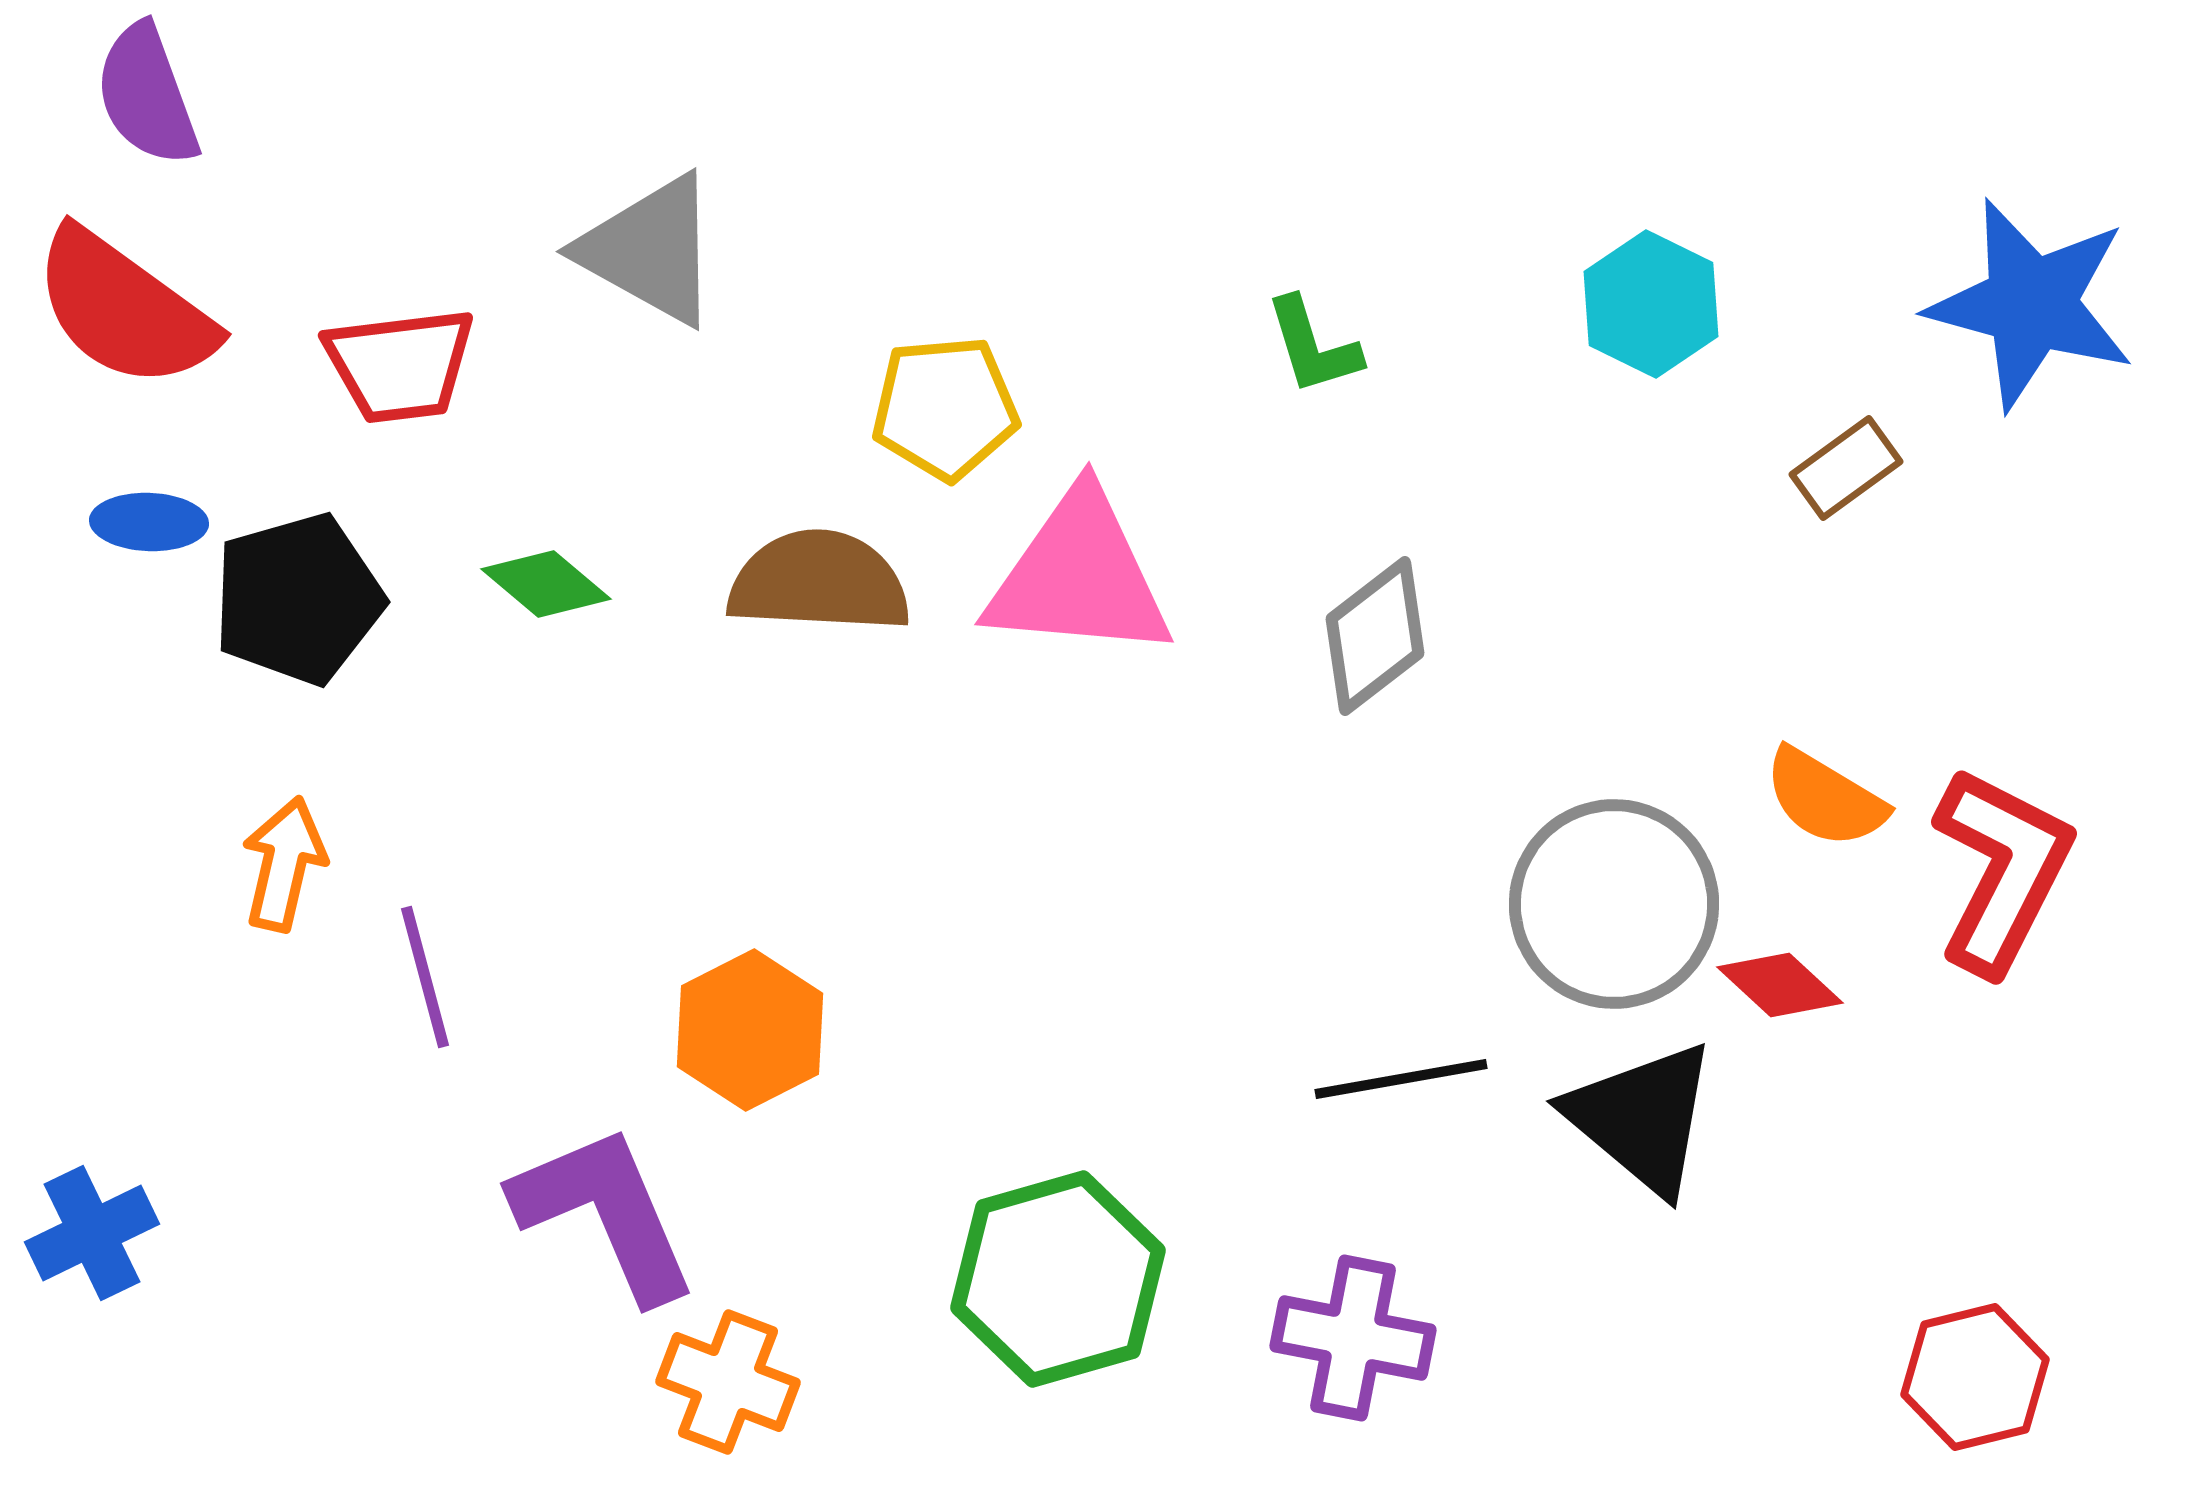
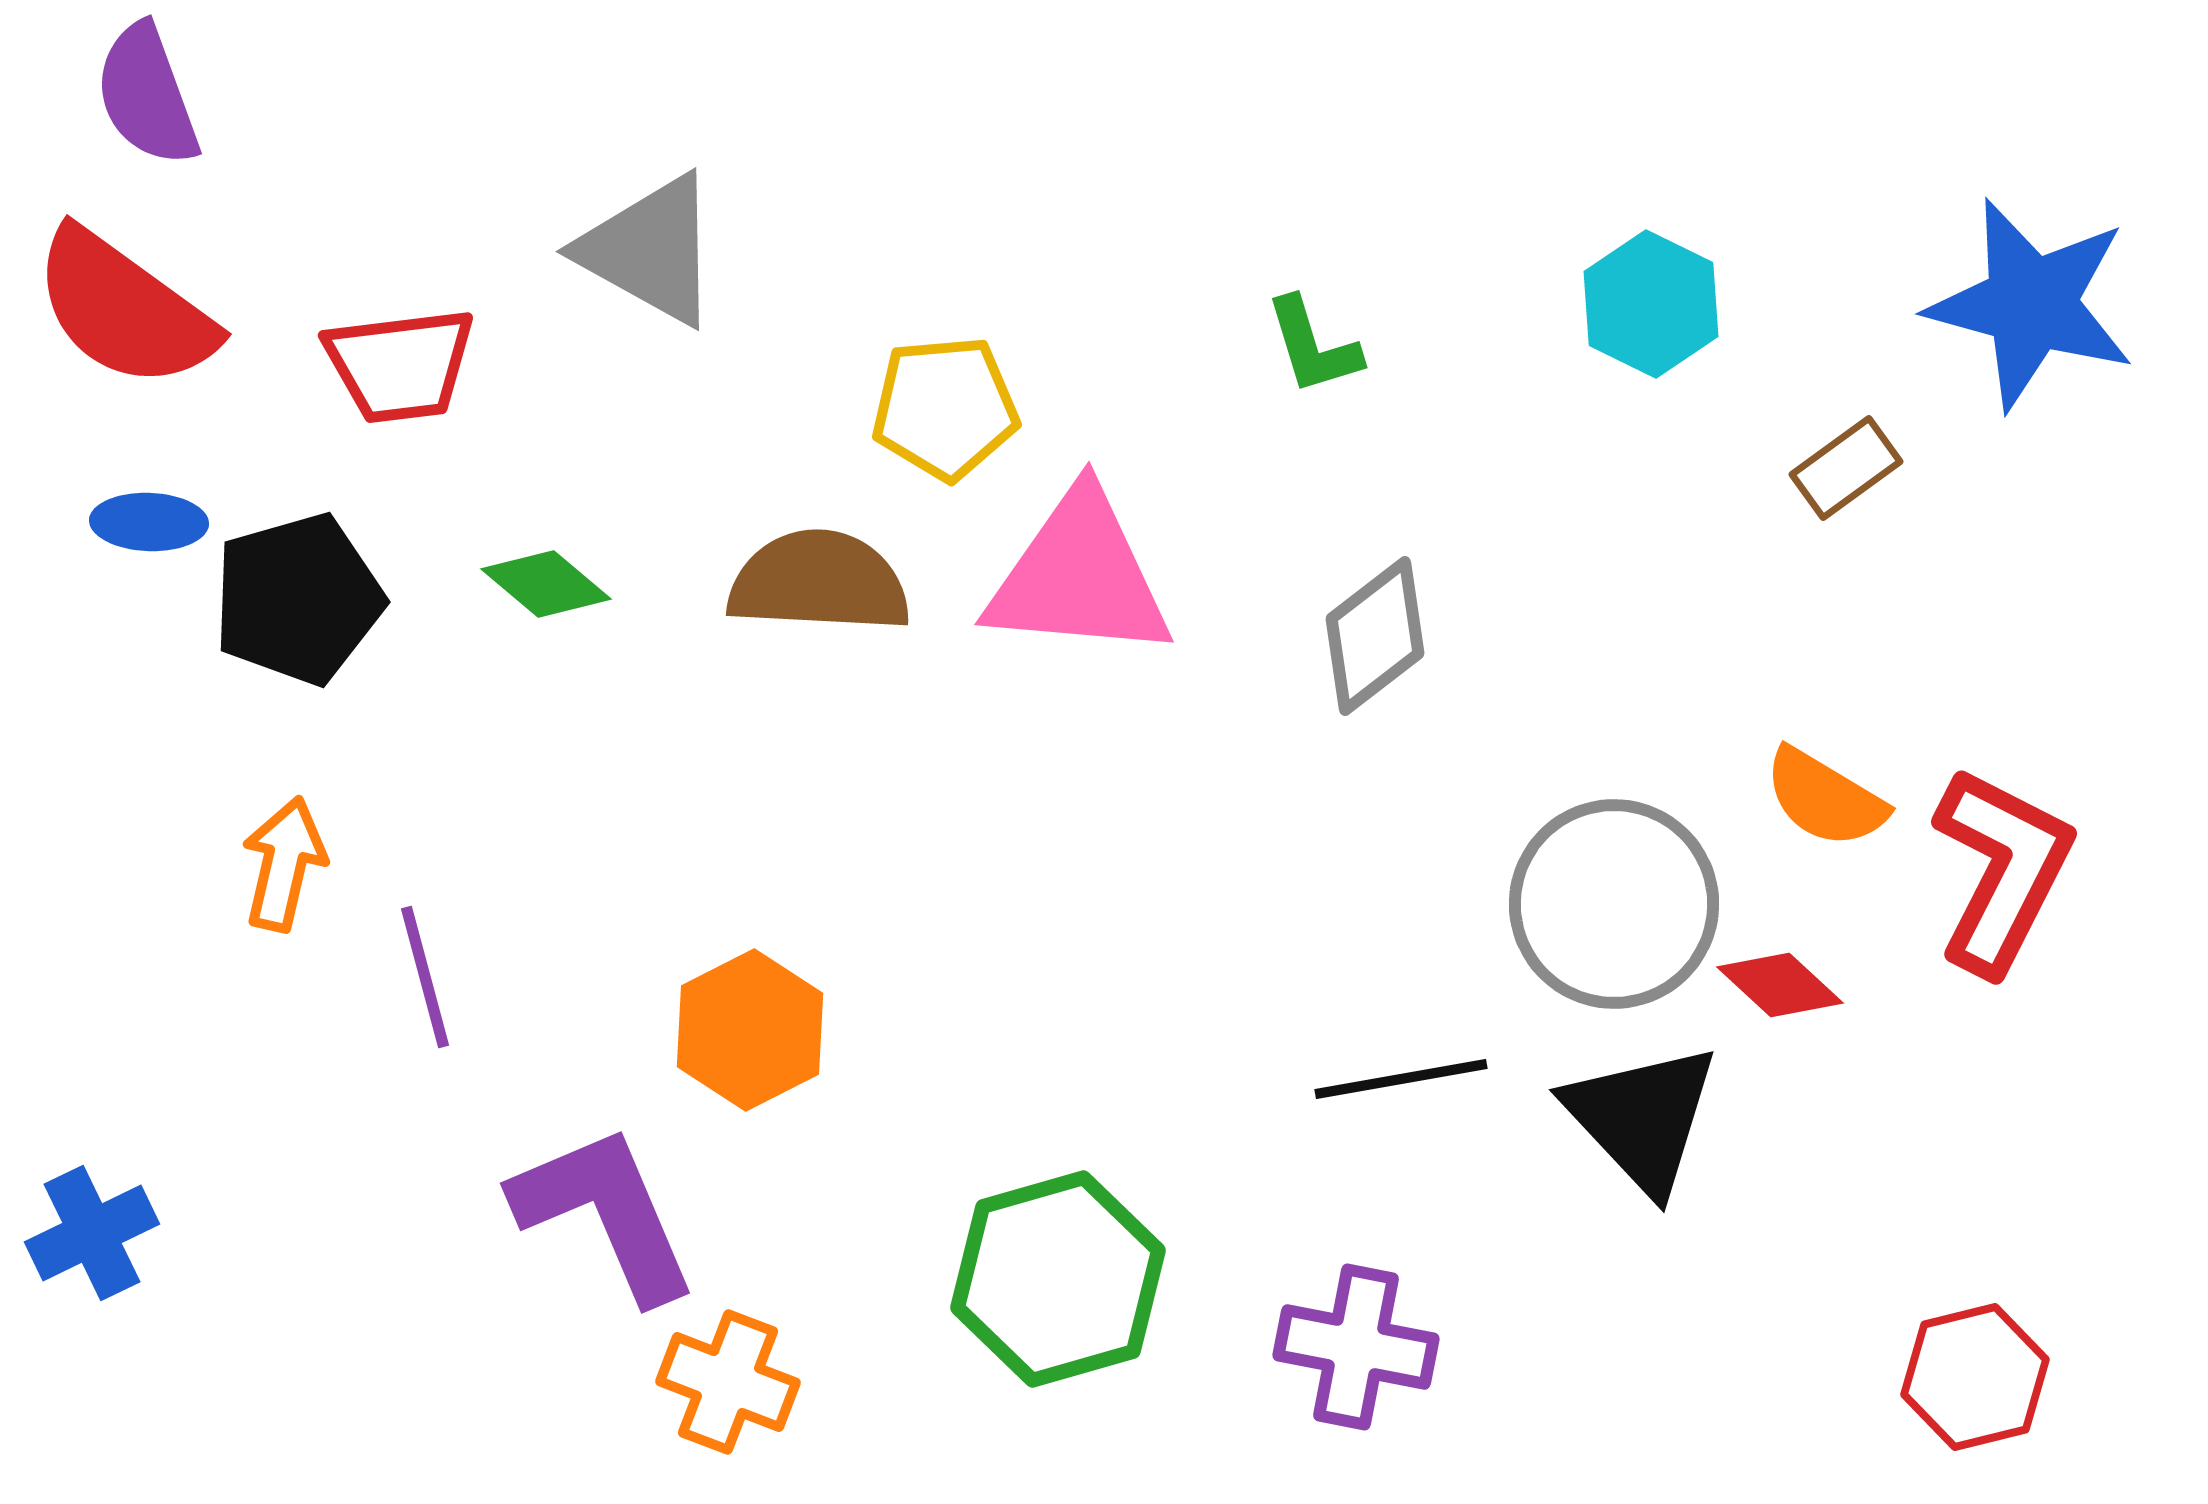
black triangle: rotated 7 degrees clockwise
purple cross: moved 3 px right, 9 px down
